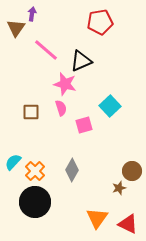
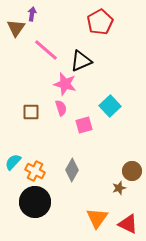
red pentagon: rotated 20 degrees counterclockwise
orange cross: rotated 18 degrees counterclockwise
